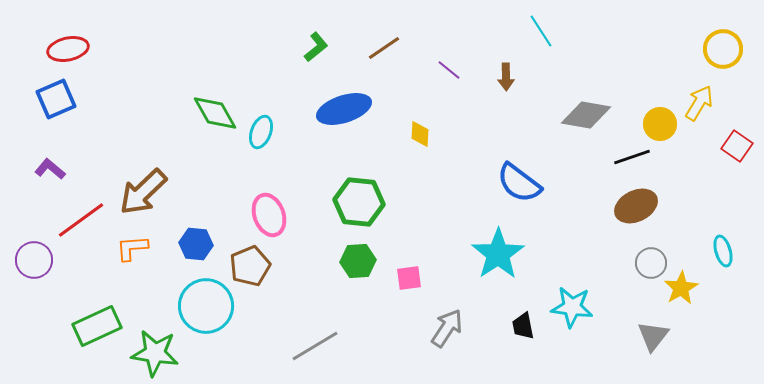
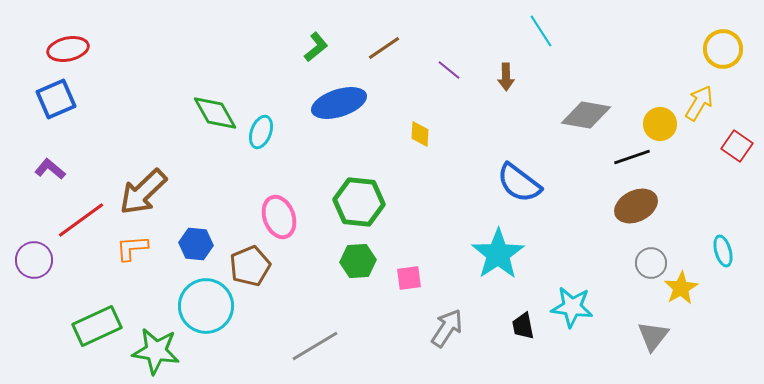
blue ellipse at (344, 109): moved 5 px left, 6 px up
pink ellipse at (269, 215): moved 10 px right, 2 px down
green star at (155, 353): moved 1 px right, 2 px up
